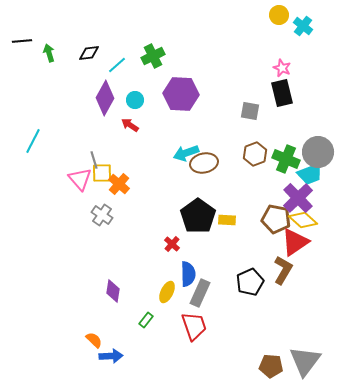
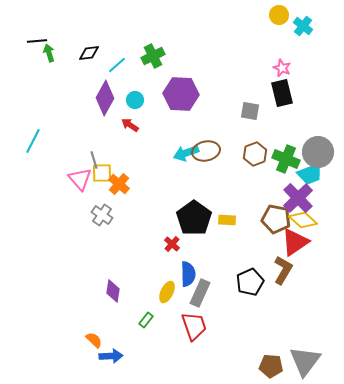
black line at (22, 41): moved 15 px right
brown ellipse at (204, 163): moved 2 px right, 12 px up
black pentagon at (198, 216): moved 4 px left, 2 px down
